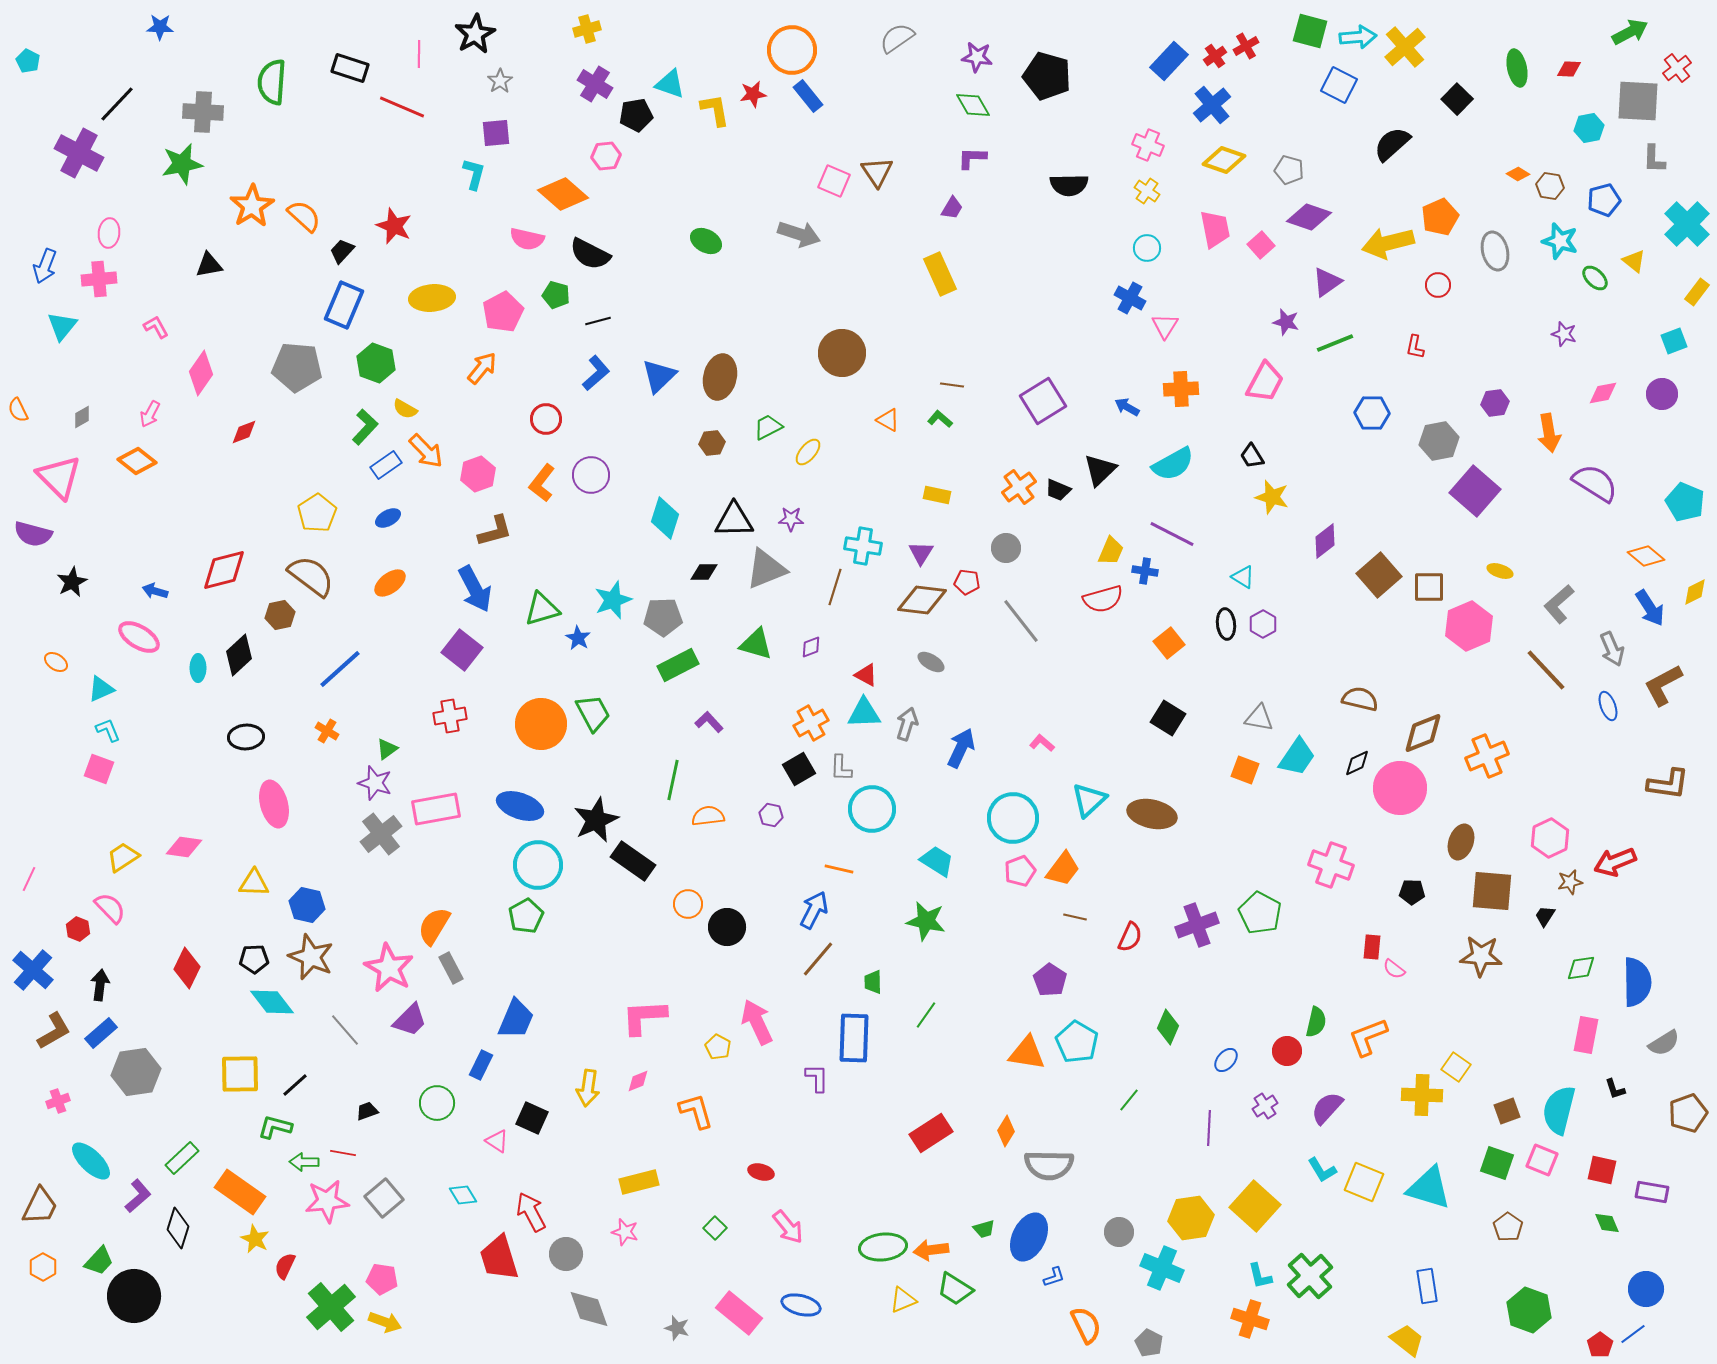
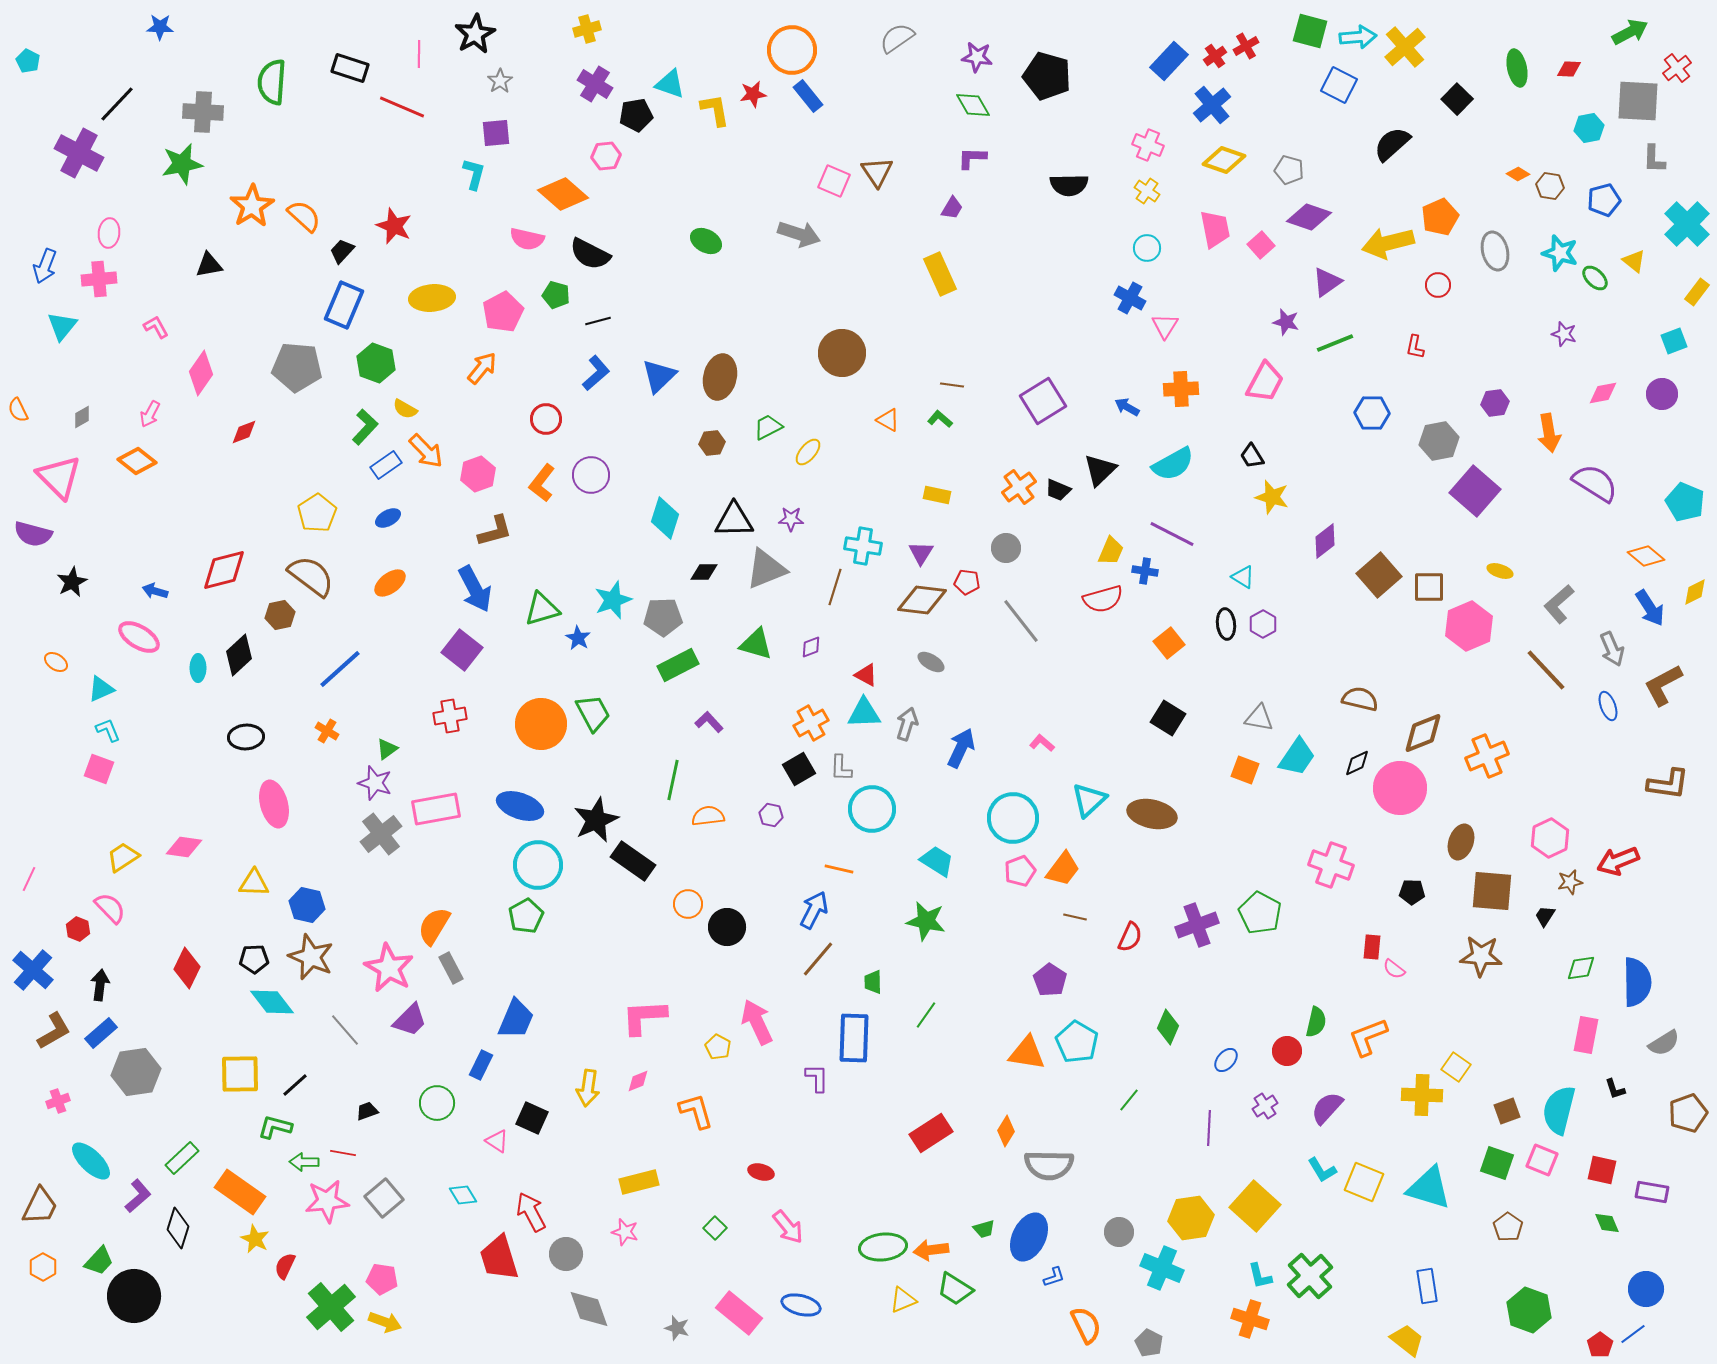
cyan star at (1560, 241): moved 12 px down
red arrow at (1615, 862): moved 3 px right, 1 px up
